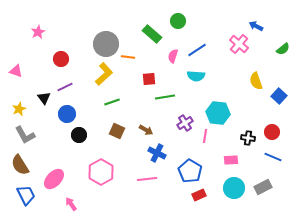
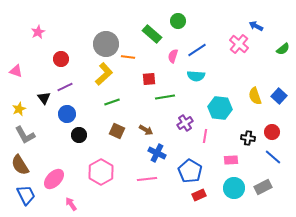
yellow semicircle at (256, 81): moved 1 px left, 15 px down
cyan hexagon at (218, 113): moved 2 px right, 5 px up
blue line at (273, 157): rotated 18 degrees clockwise
